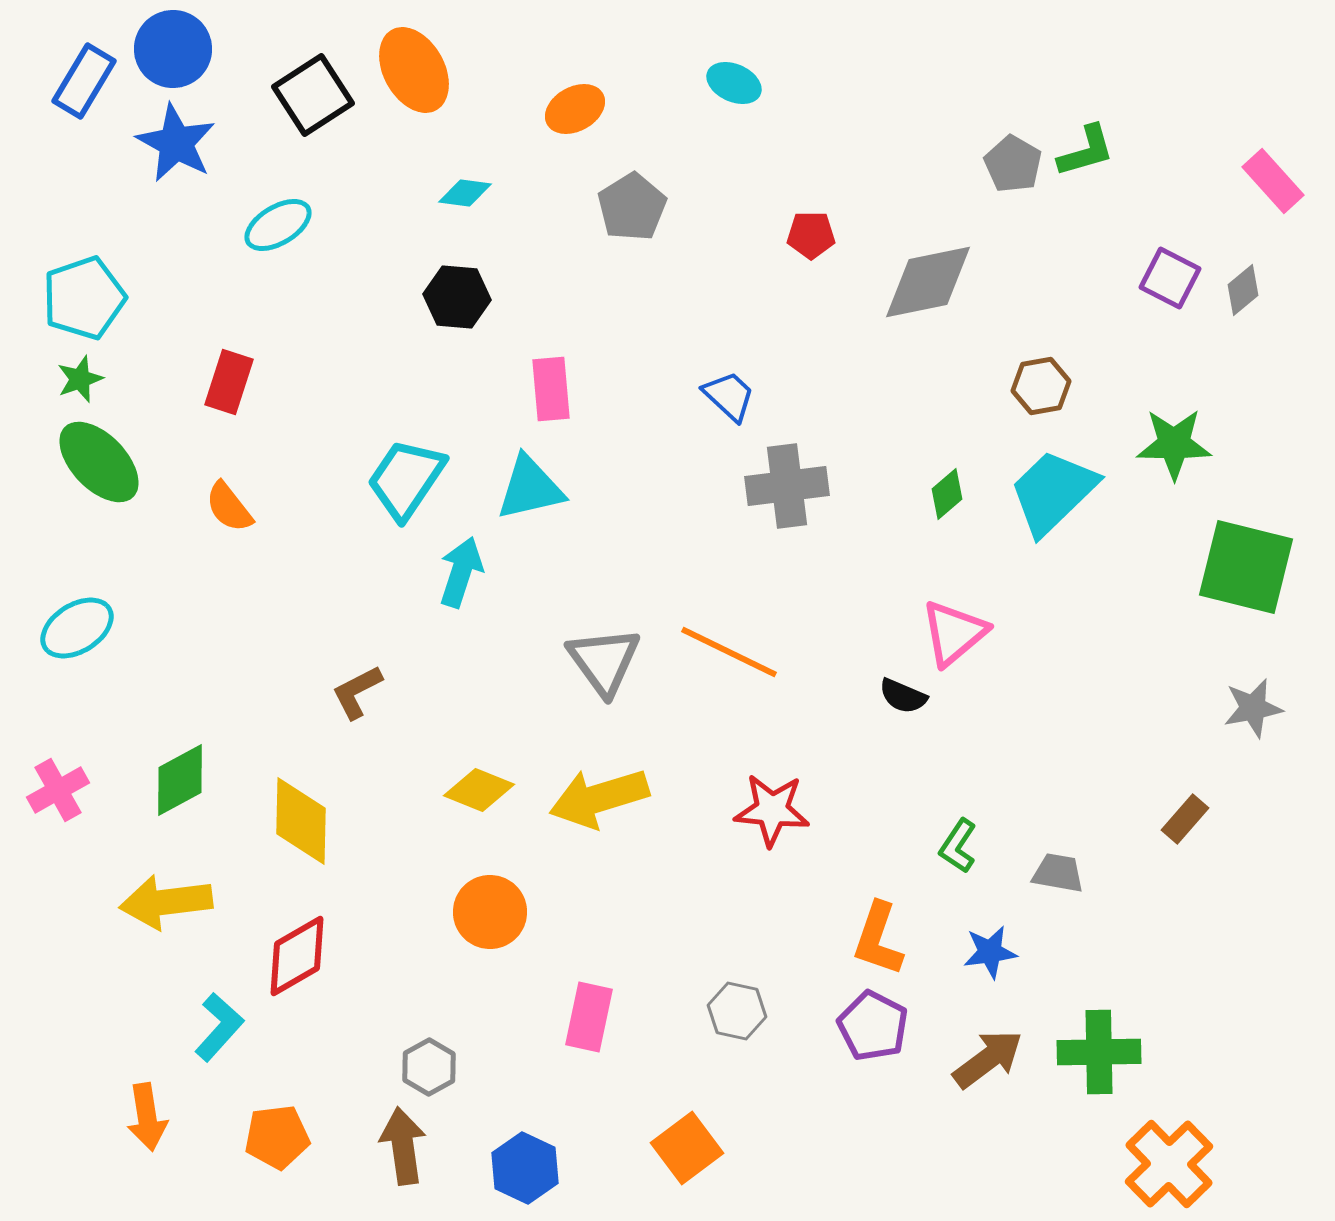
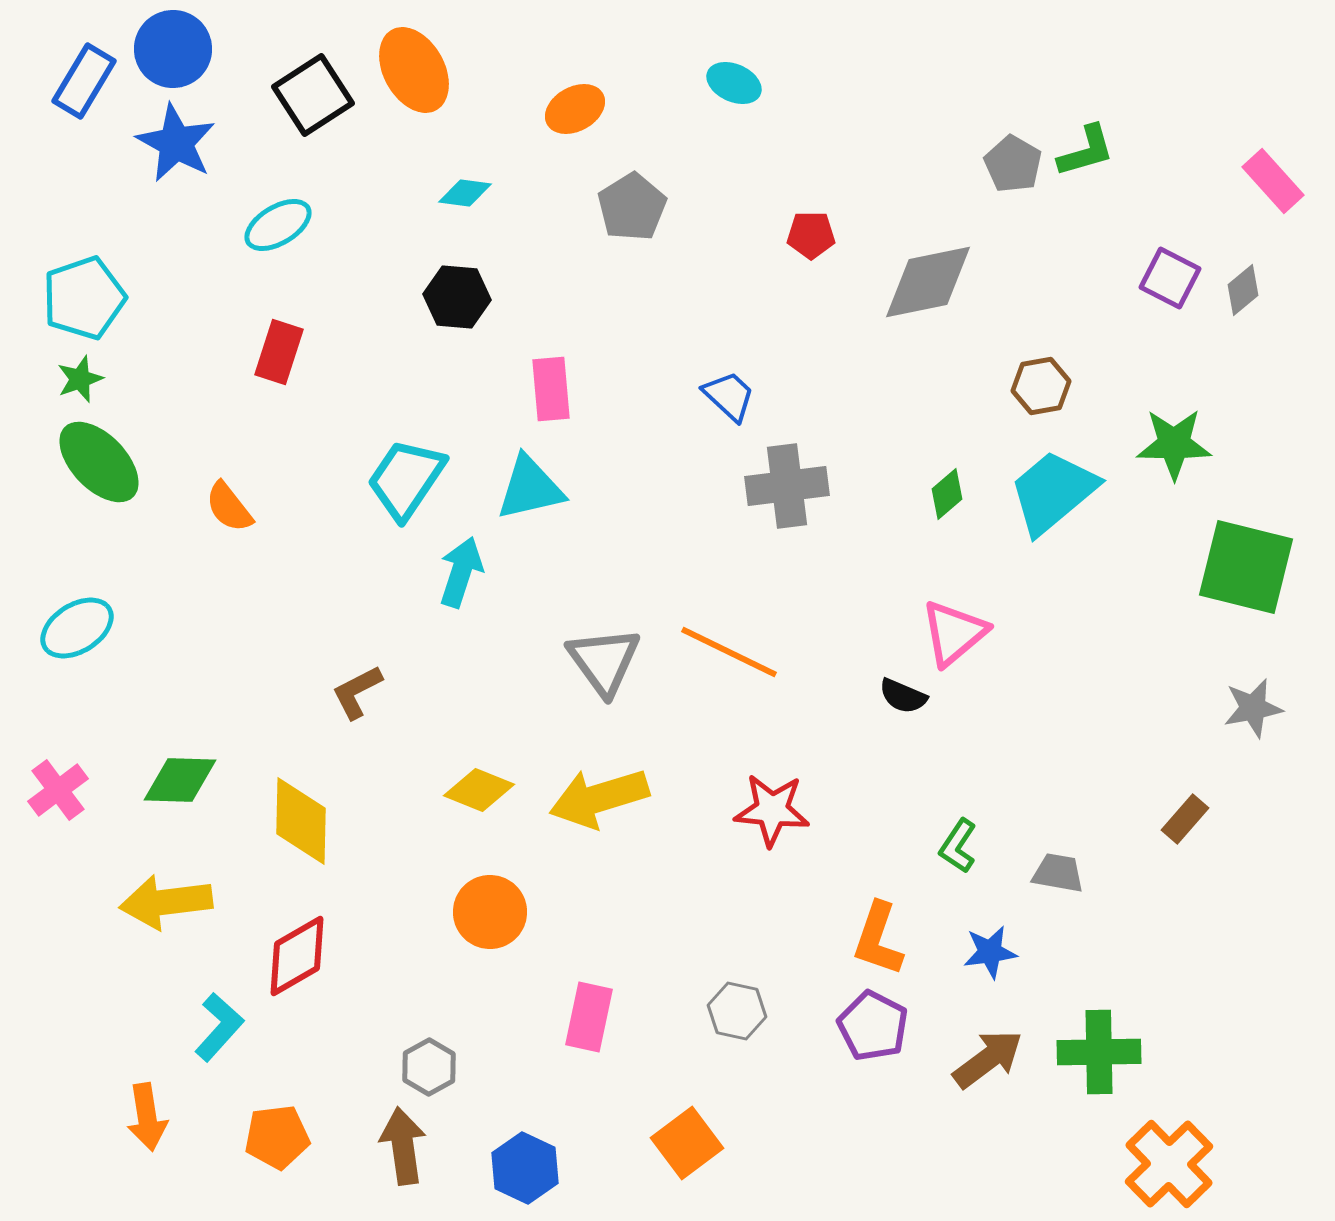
red rectangle at (229, 382): moved 50 px right, 30 px up
cyan trapezoid at (1053, 492): rotated 4 degrees clockwise
green diamond at (180, 780): rotated 30 degrees clockwise
pink cross at (58, 790): rotated 8 degrees counterclockwise
orange square at (687, 1148): moved 5 px up
